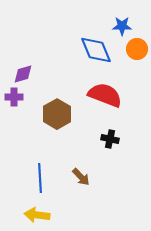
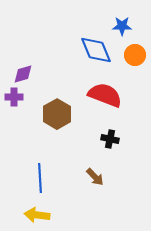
orange circle: moved 2 px left, 6 px down
brown arrow: moved 14 px right
